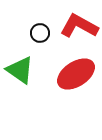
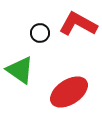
red L-shape: moved 1 px left, 2 px up
red ellipse: moved 7 px left, 18 px down
